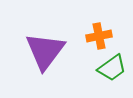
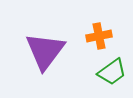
green trapezoid: moved 4 px down
